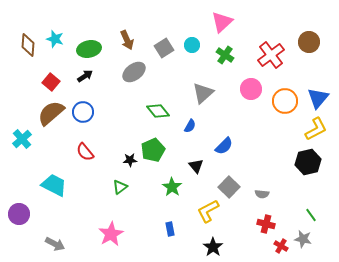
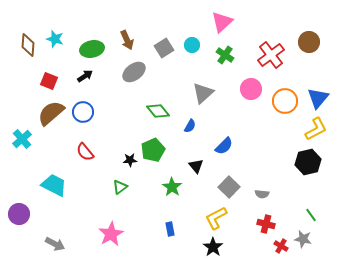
green ellipse at (89, 49): moved 3 px right
red square at (51, 82): moved 2 px left, 1 px up; rotated 18 degrees counterclockwise
yellow L-shape at (208, 211): moved 8 px right, 7 px down
